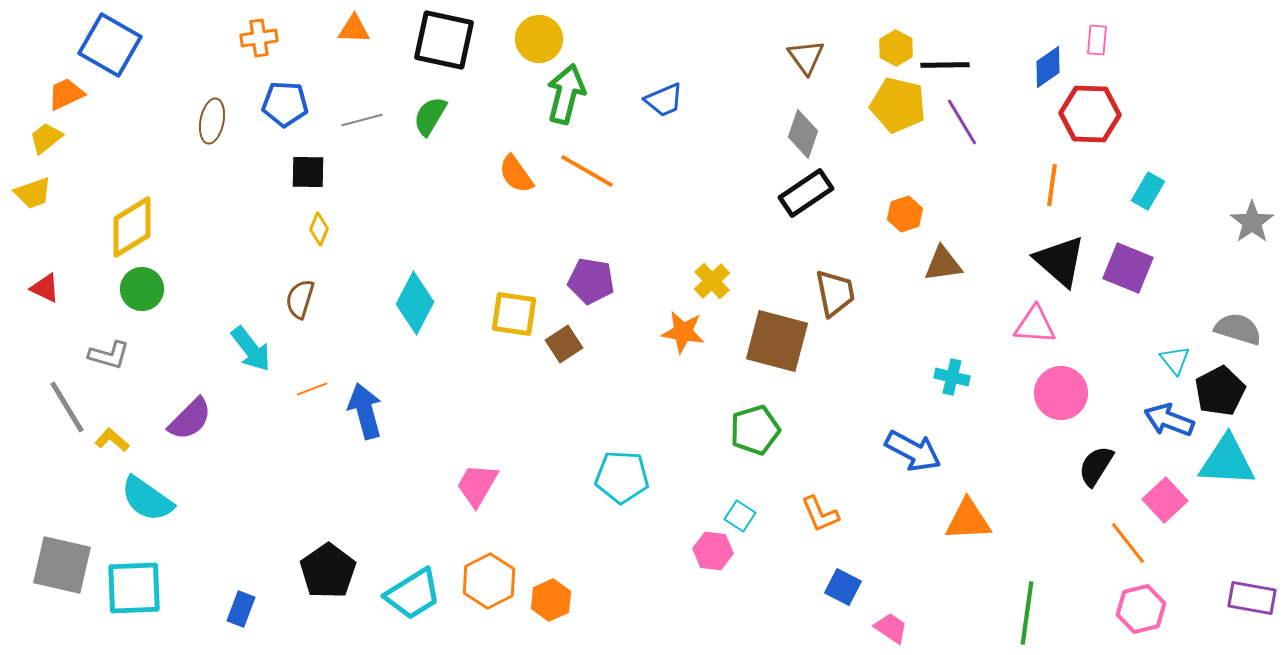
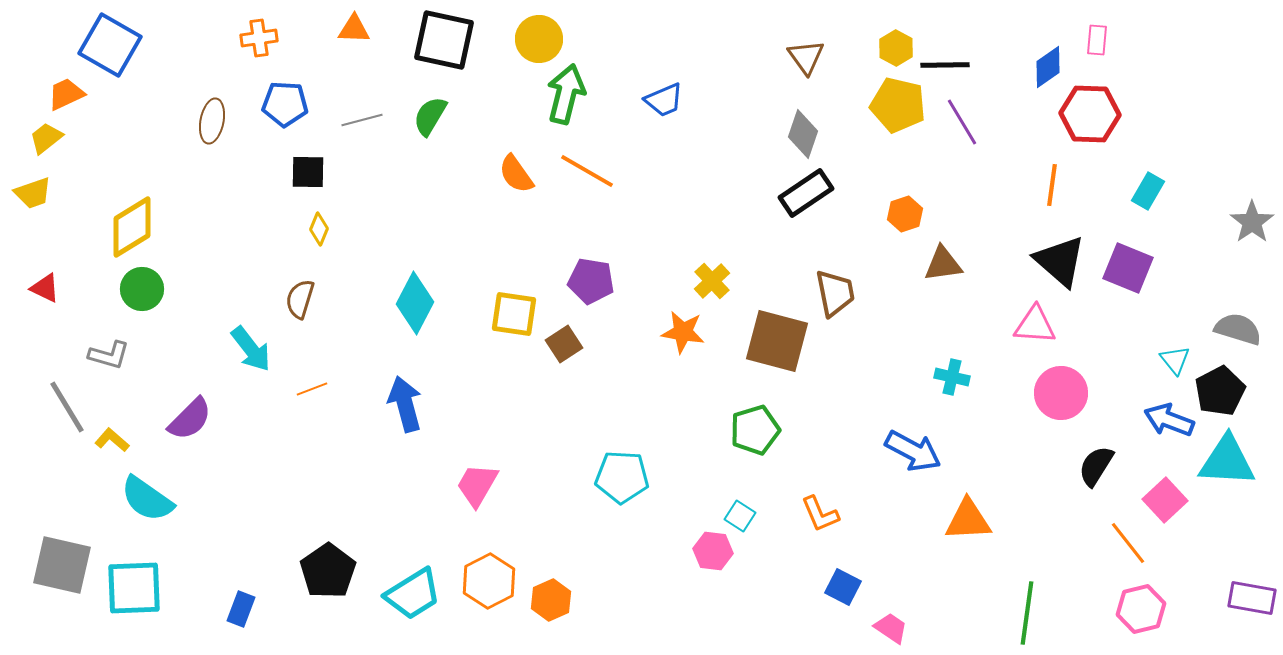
blue arrow at (365, 411): moved 40 px right, 7 px up
